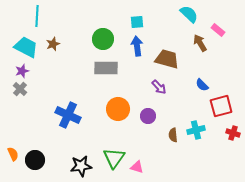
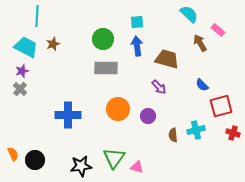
blue cross: rotated 25 degrees counterclockwise
